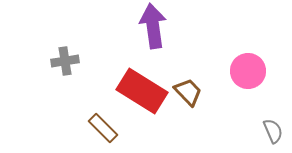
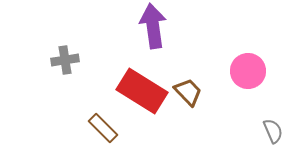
gray cross: moved 1 px up
